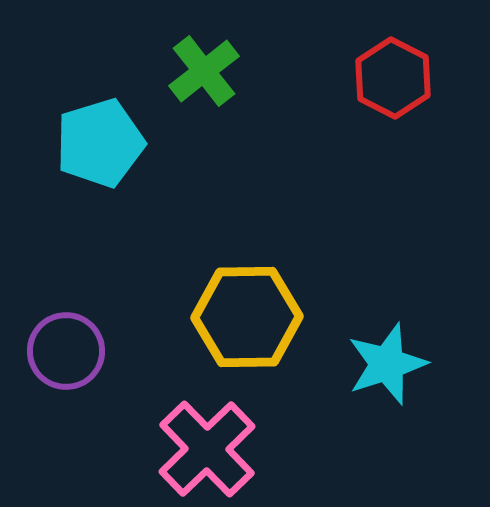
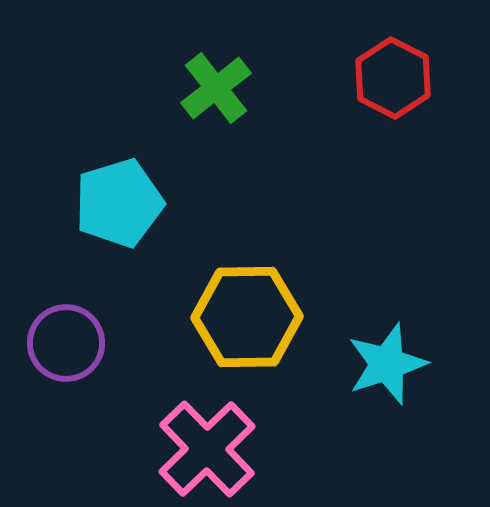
green cross: moved 12 px right, 17 px down
cyan pentagon: moved 19 px right, 60 px down
purple circle: moved 8 px up
